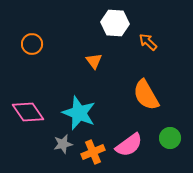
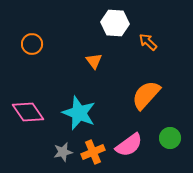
orange semicircle: rotated 72 degrees clockwise
gray star: moved 8 px down
